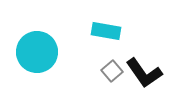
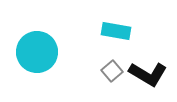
cyan rectangle: moved 10 px right
black L-shape: moved 4 px right, 1 px down; rotated 24 degrees counterclockwise
